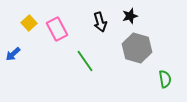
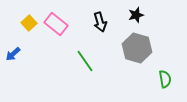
black star: moved 6 px right, 1 px up
pink rectangle: moved 1 px left, 5 px up; rotated 25 degrees counterclockwise
